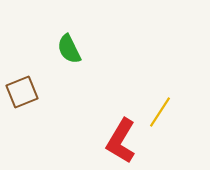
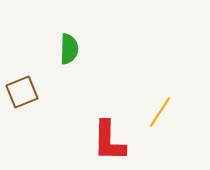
green semicircle: rotated 152 degrees counterclockwise
red L-shape: moved 12 px left; rotated 30 degrees counterclockwise
